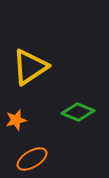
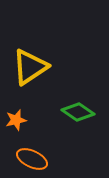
green diamond: rotated 12 degrees clockwise
orange ellipse: rotated 56 degrees clockwise
